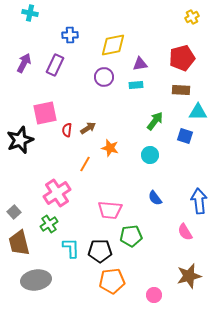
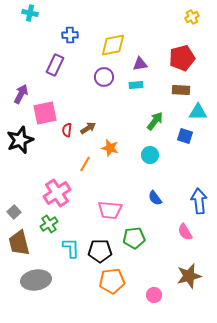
purple arrow: moved 3 px left, 31 px down
green pentagon: moved 3 px right, 2 px down
